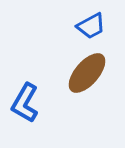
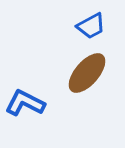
blue L-shape: rotated 87 degrees clockwise
